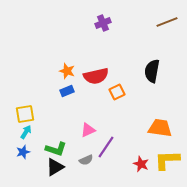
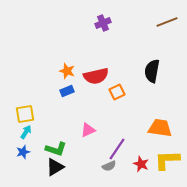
purple line: moved 11 px right, 2 px down
gray semicircle: moved 23 px right, 6 px down
